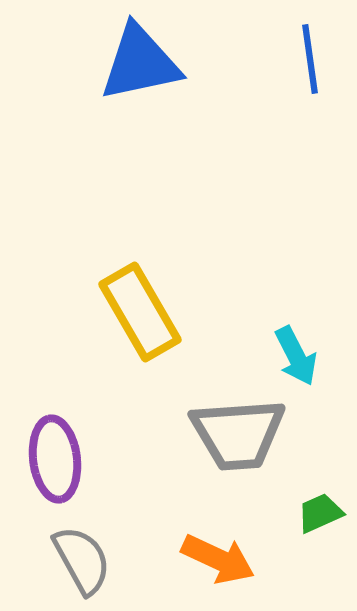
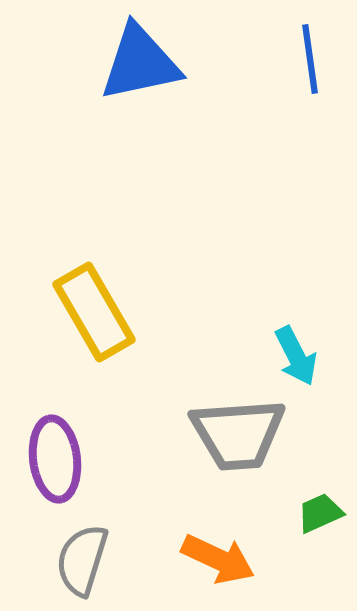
yellow rectangle: moved 46 px left
gray semicircle: rotated 134 degrees counterclockwise
